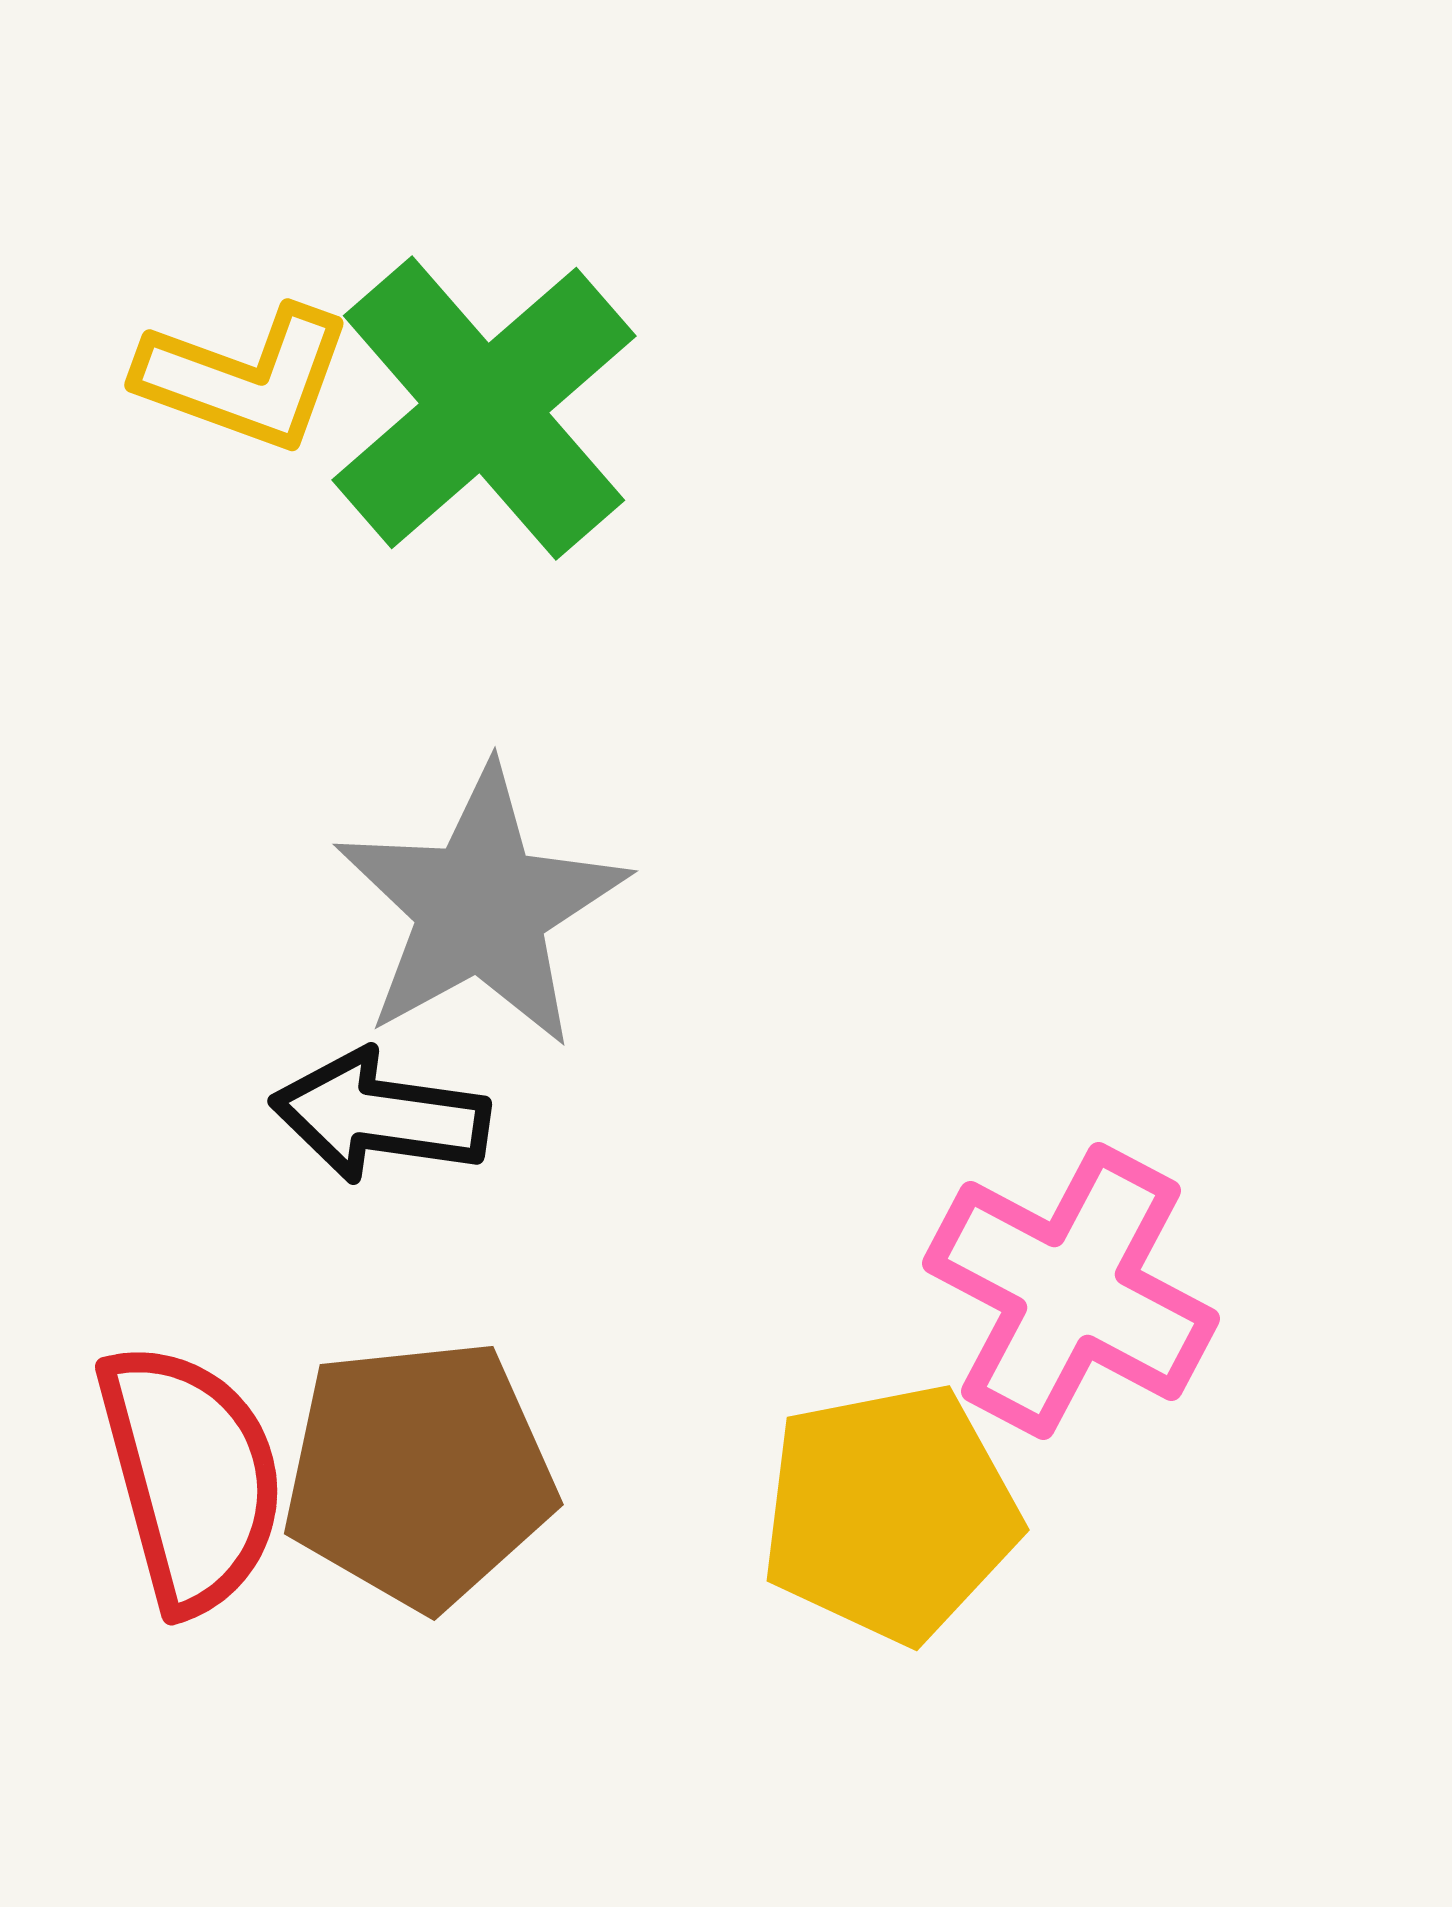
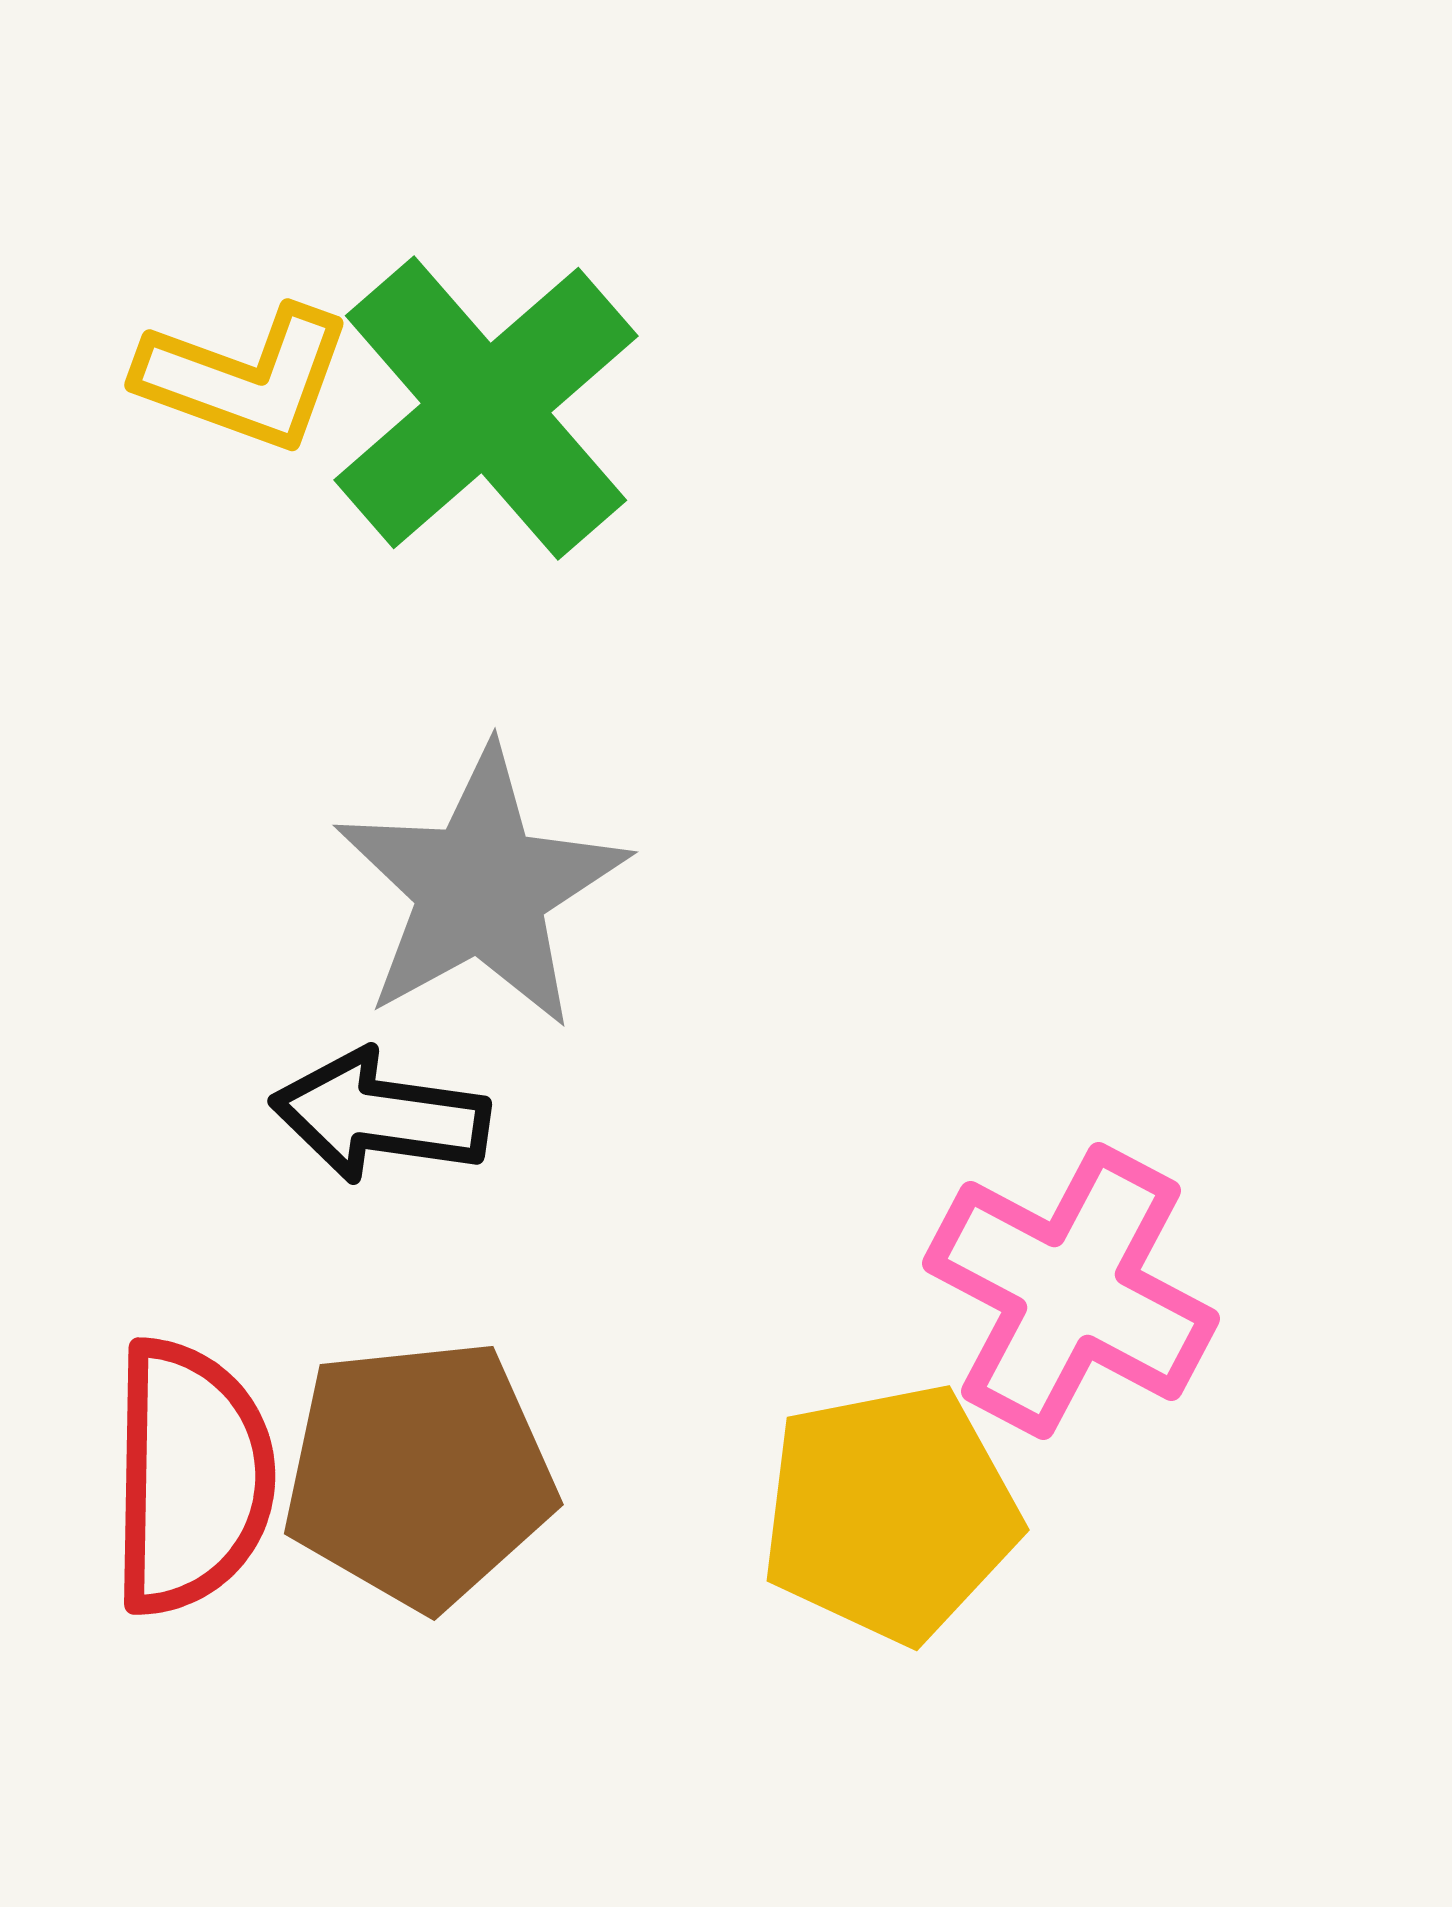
green cross: moved 2 px right
gray star: moved 19 px up
red semicircle: rotated 16 degrees clockwise
